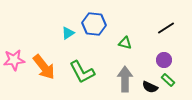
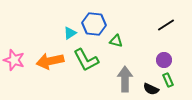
black line: moved 3 px up
cyan triangle: moved 2 px right
green triangle: moved 9 px left, 2 px up
pink star: rotated 25 degrees clockwise
orange arrow: moved 6 px right, 6 px up; rotated 116 degrees clockwise
green L-shape: moved 4 px right, 12 px up
green rectangle: rotated 24 degrees clockwise
black semicircle: moved 1 px right, 2 px down
